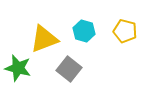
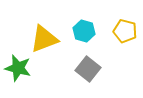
gray square: moved 19 px right
